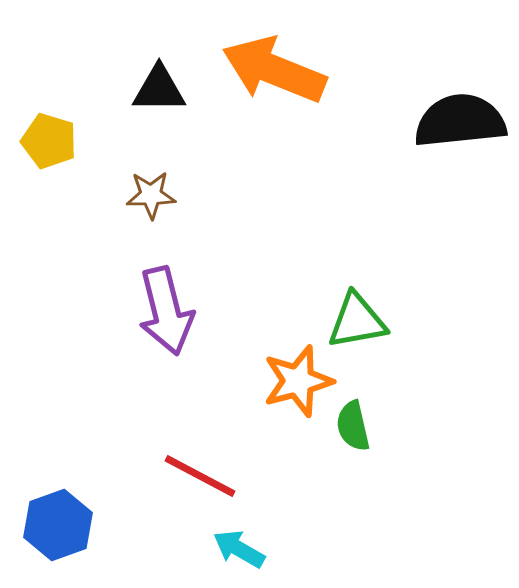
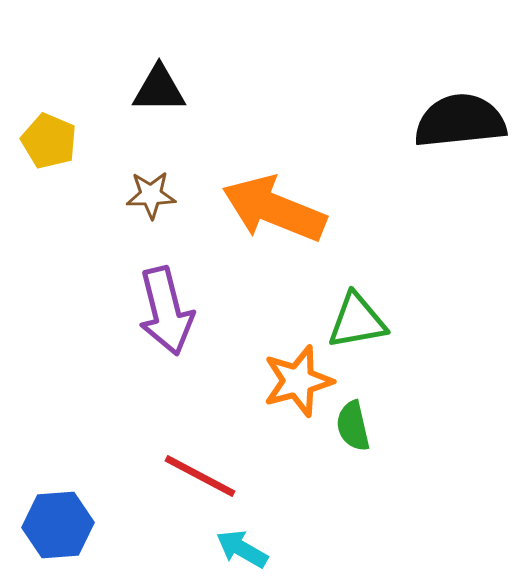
orange arrow: moved 139 px down
yellow pentagon: rotated 6 degrees clockwise
blue hexagon: rotated 16 degrees clockwise
cyan arrow: moved 3 px right
